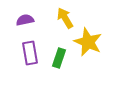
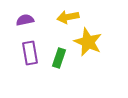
yellow arrow: moved 3 px right, 1 px up; rotated 70 degrees counterclockwise
